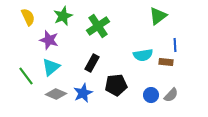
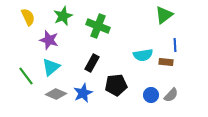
green triangle: moved 6 px right, 1 px up
green cross: rotated 35 degrees counterclockwise
